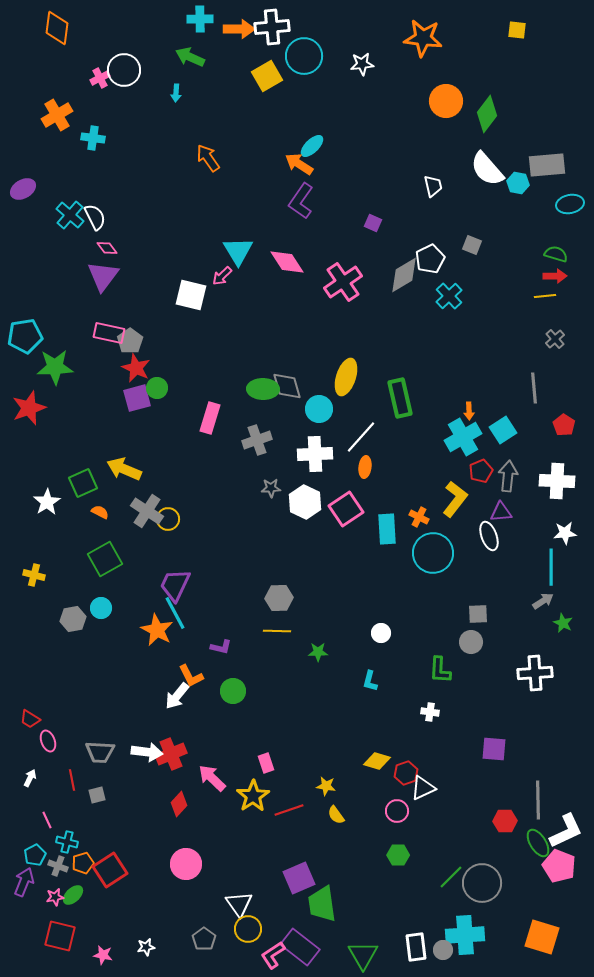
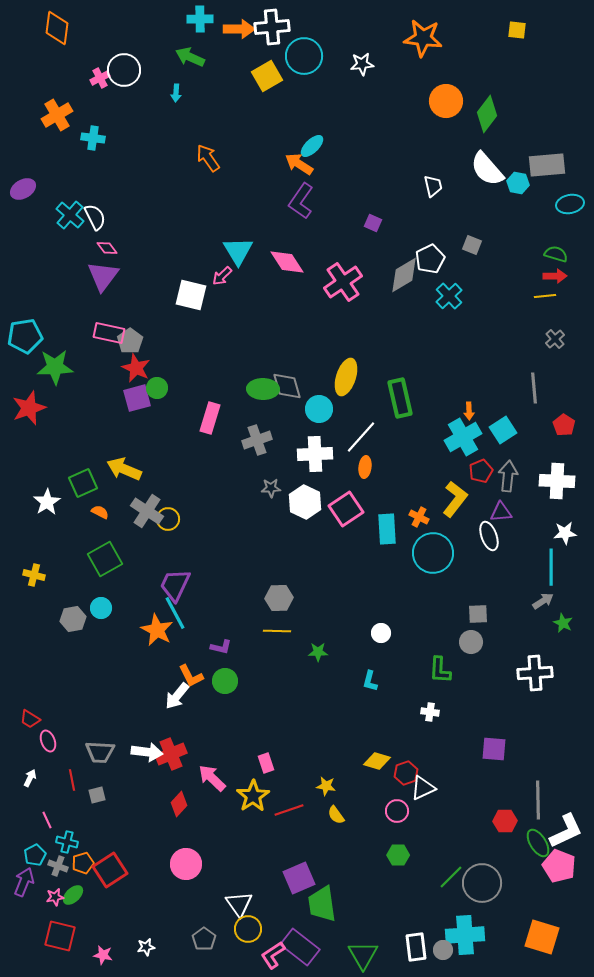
green circle at (233, 691): moved 8 px left, 10 px up
